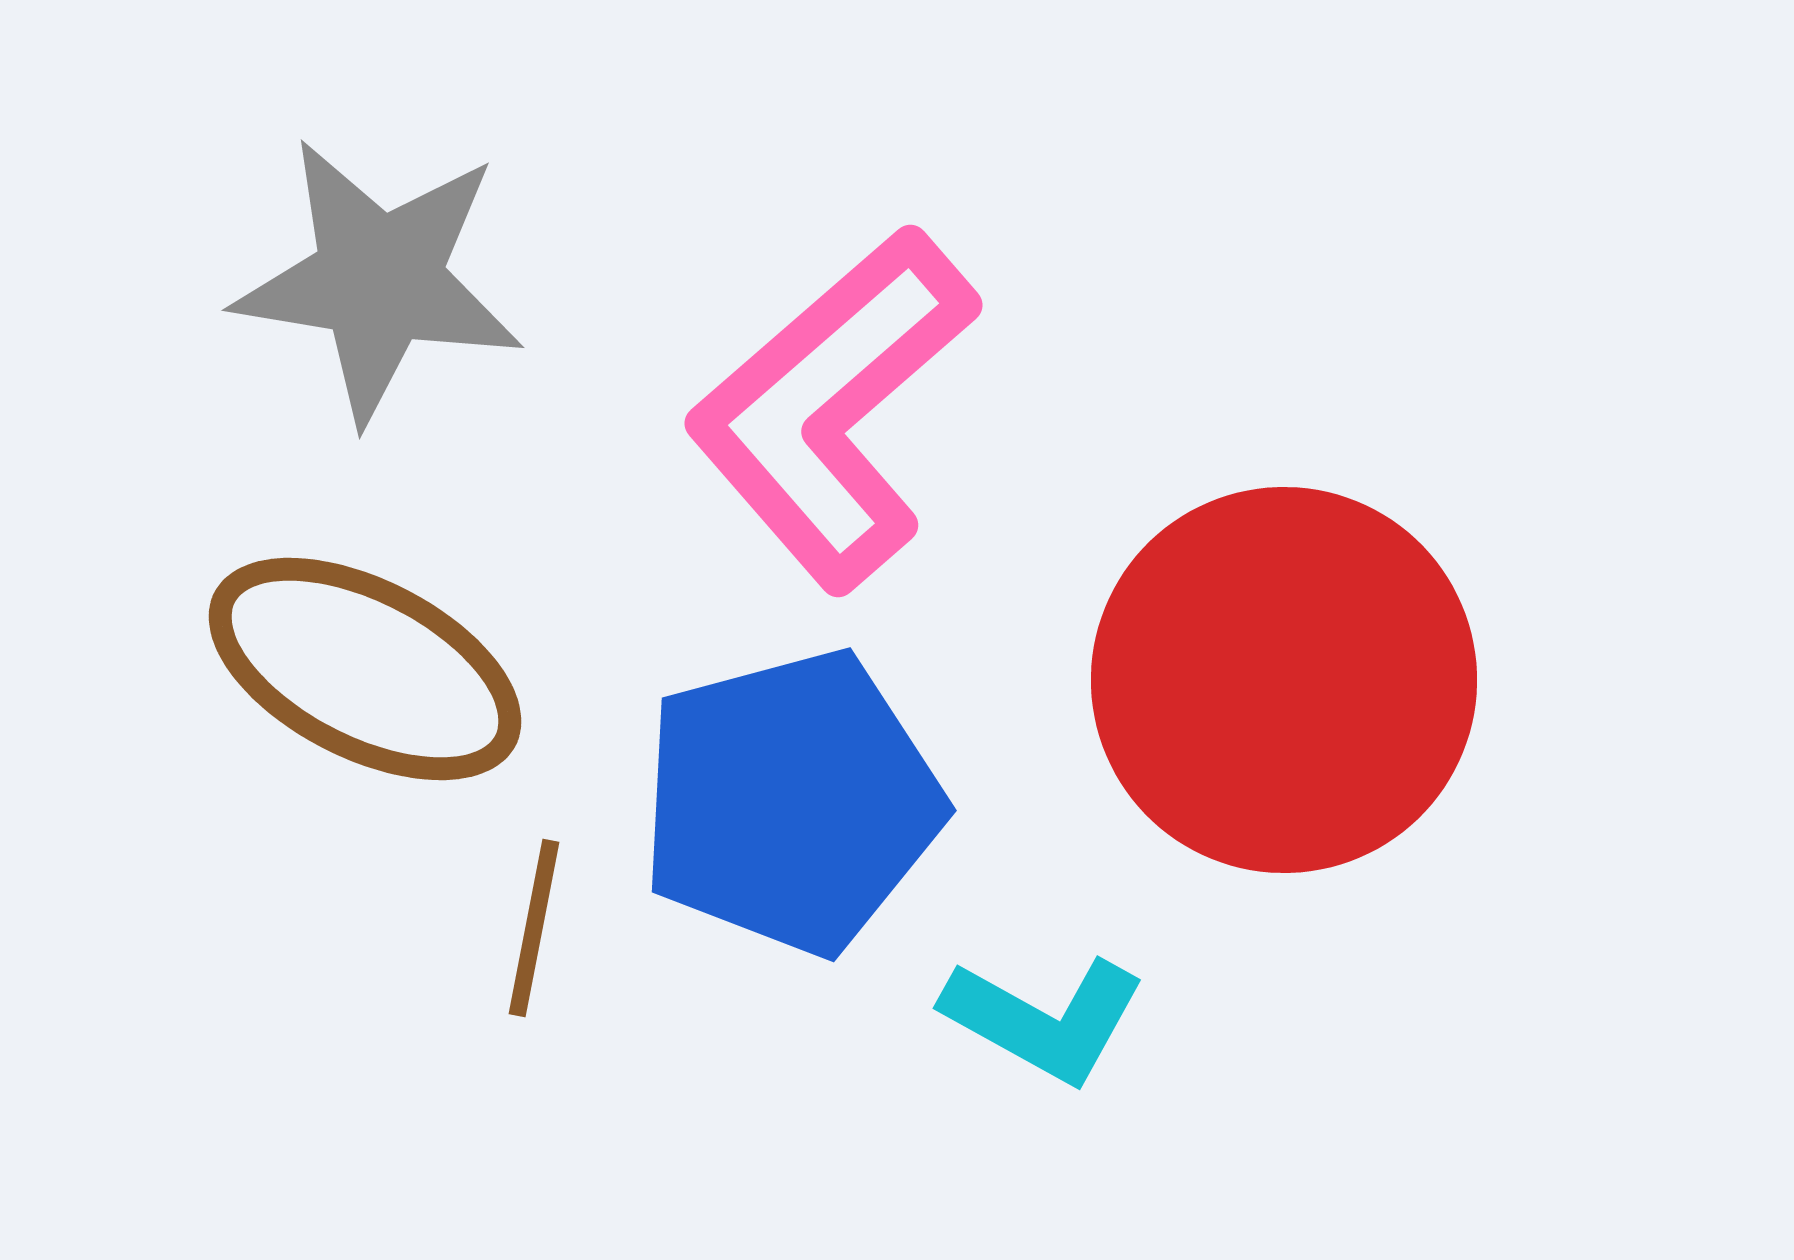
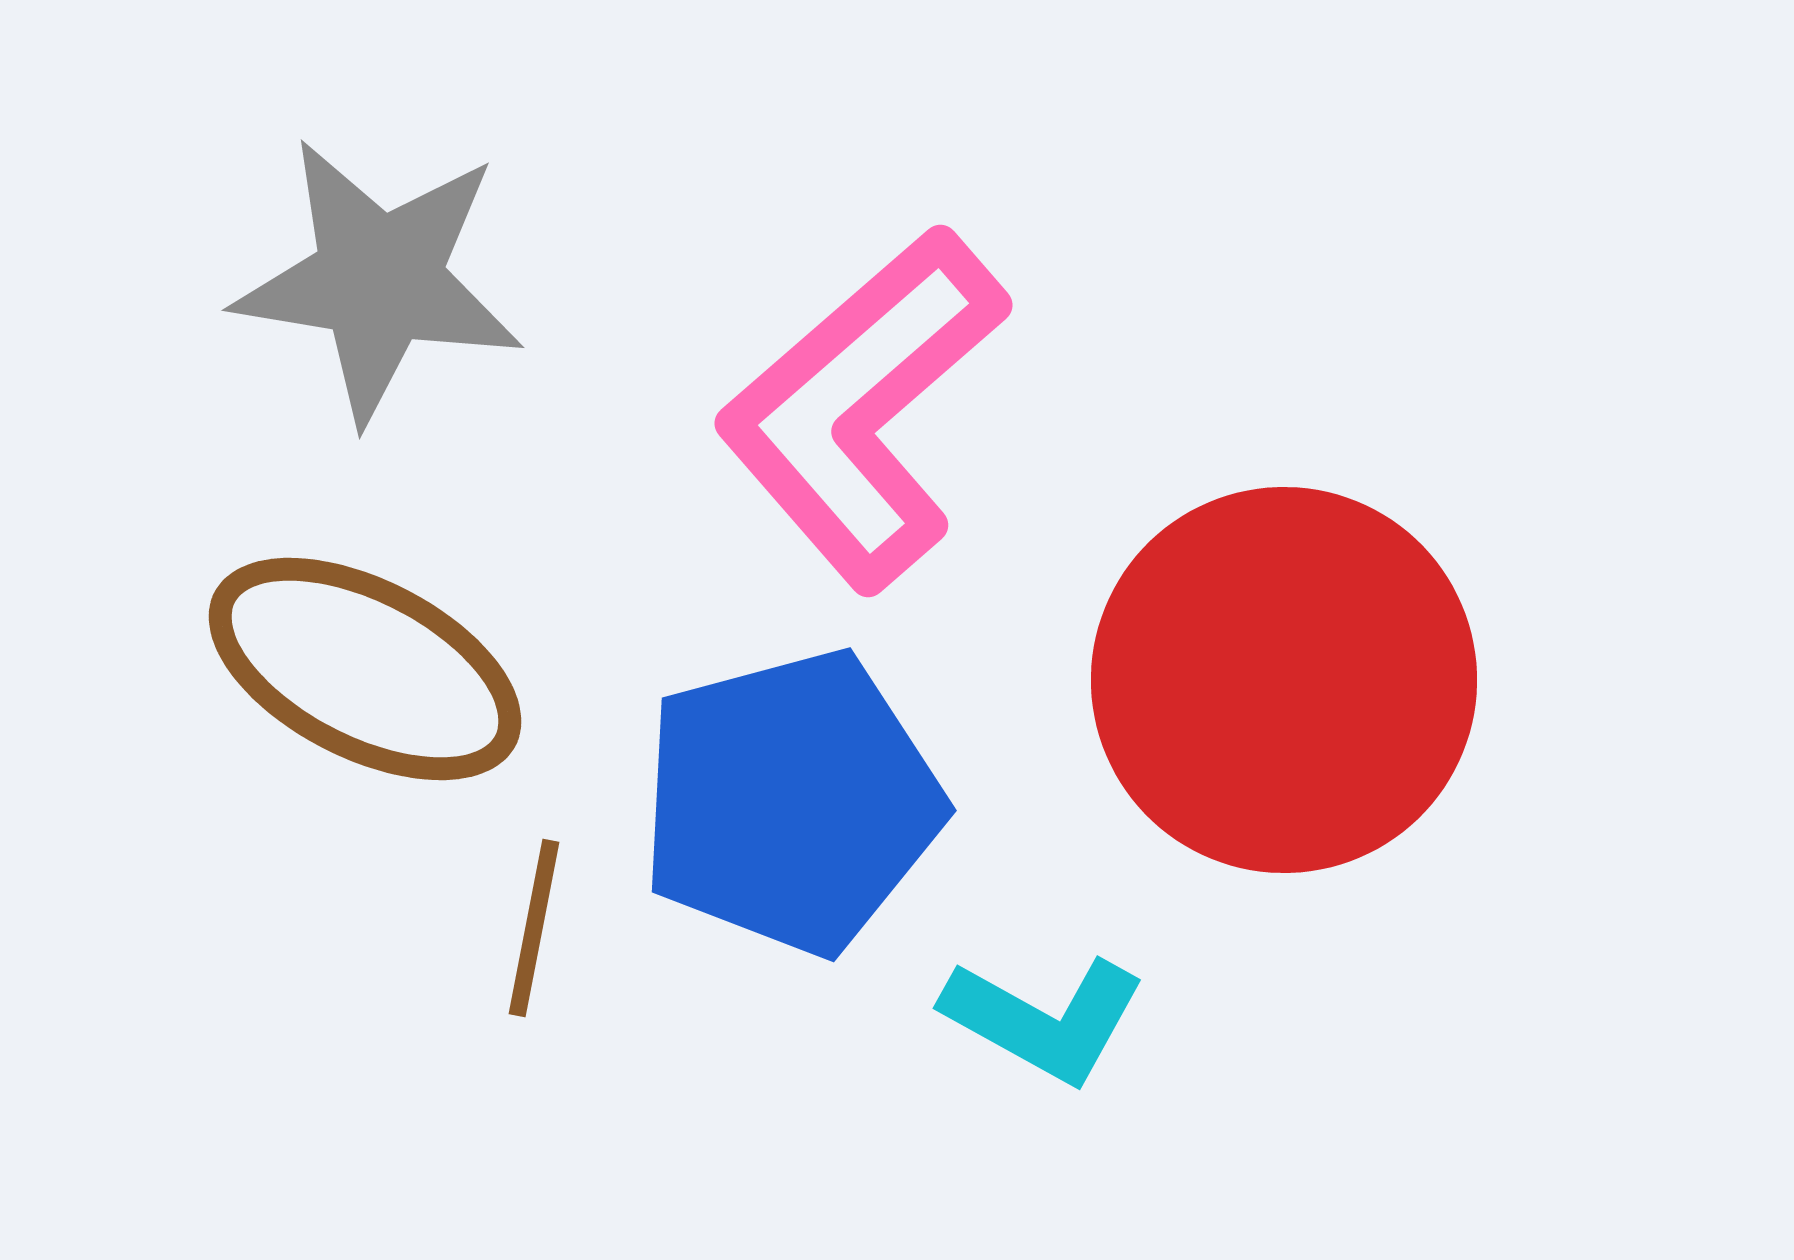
pink L-shape: moved 30 px right
